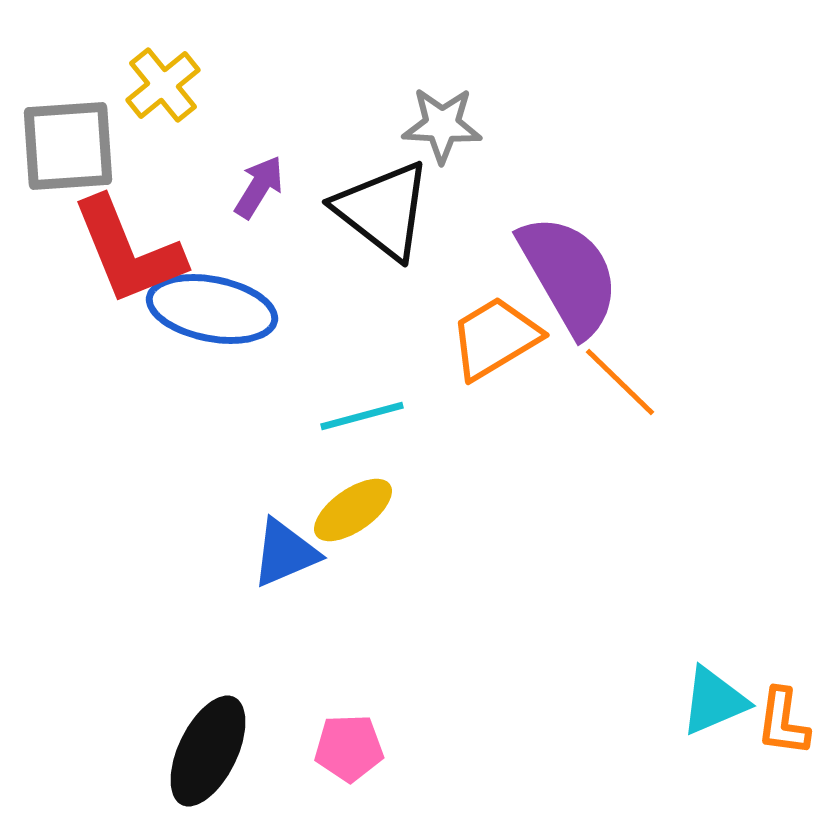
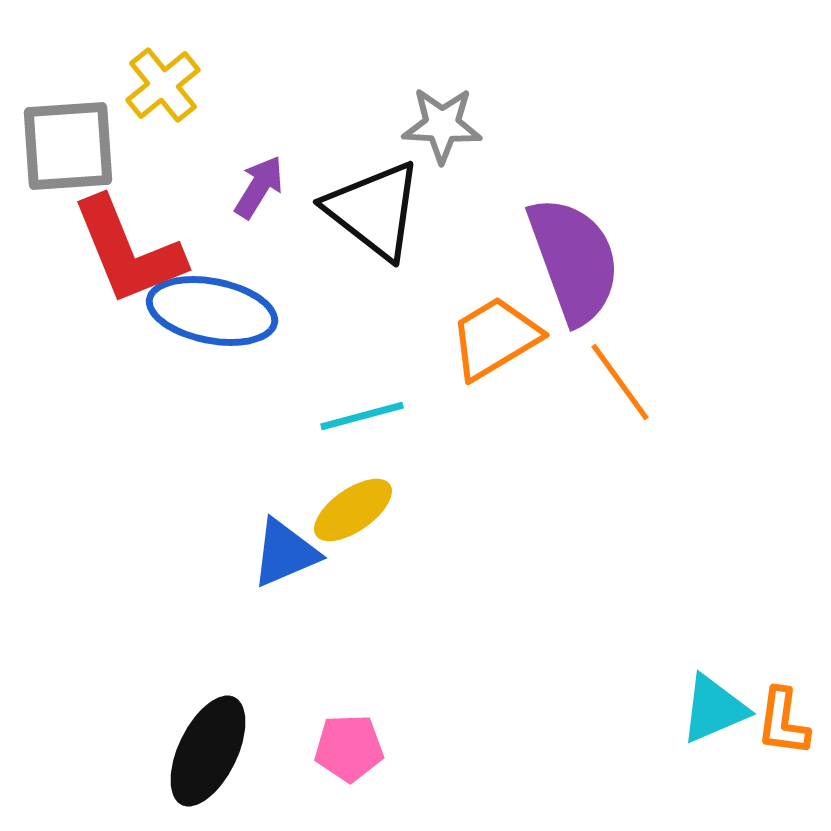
black triangle: moved 9 px left
purple semicircle: moved 5 px right, 15 px up; rotated 10 degrees clockwise
blue ellipse: moved 2 px down
orange line: rotated 10 degrees clockwise
cyan triangle: moved 8 px down
